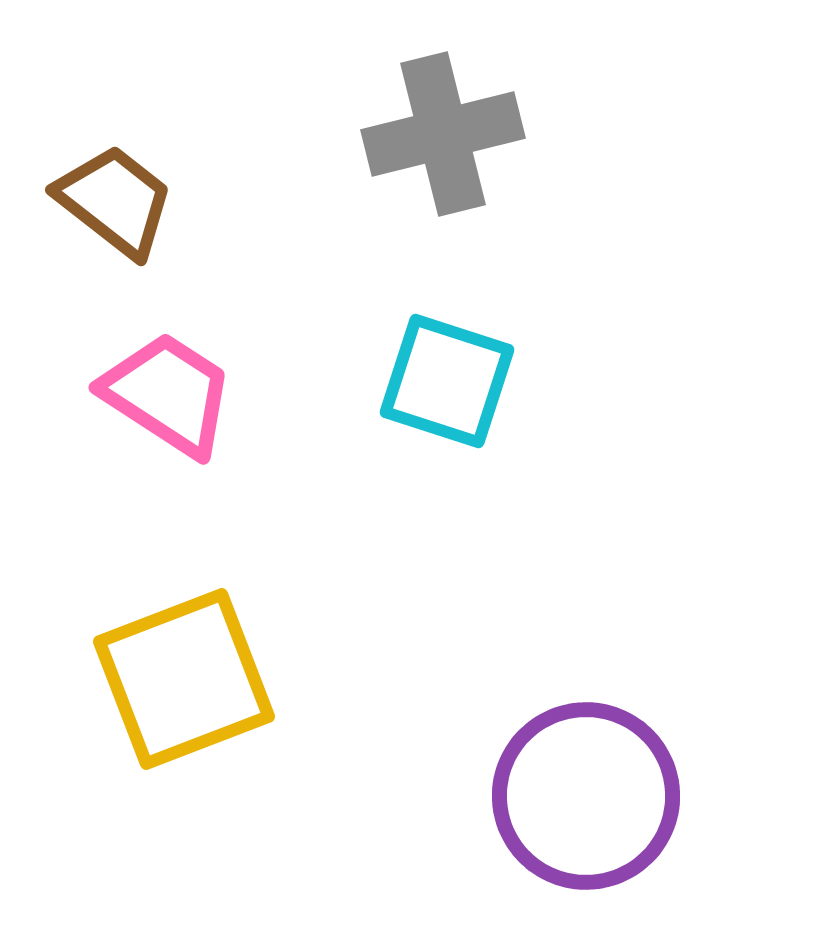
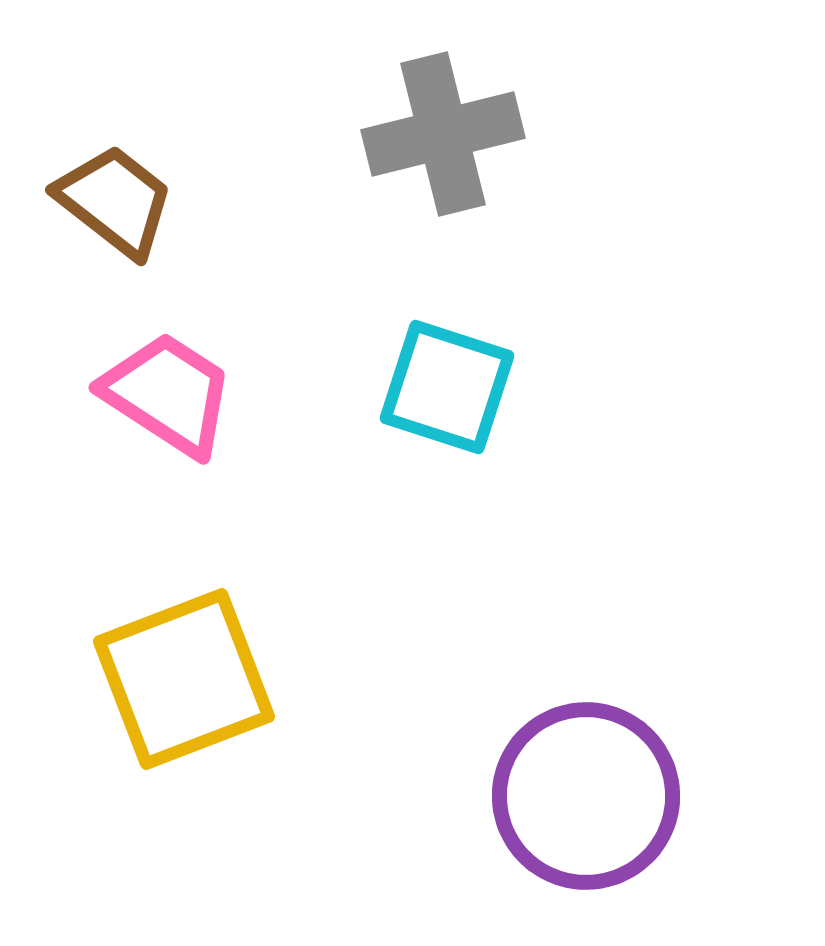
cyan square: moved 6 px down
